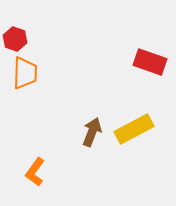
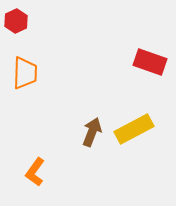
red hexagon: moved 1 px right, 18 px up; rotated 15 degrees clockwise
